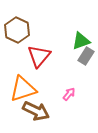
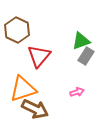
pink arrow: moved 8 px right, 2 px up; rotated 32 degrees clockwise
brown arrow: moved 1 px left, 2 px up
